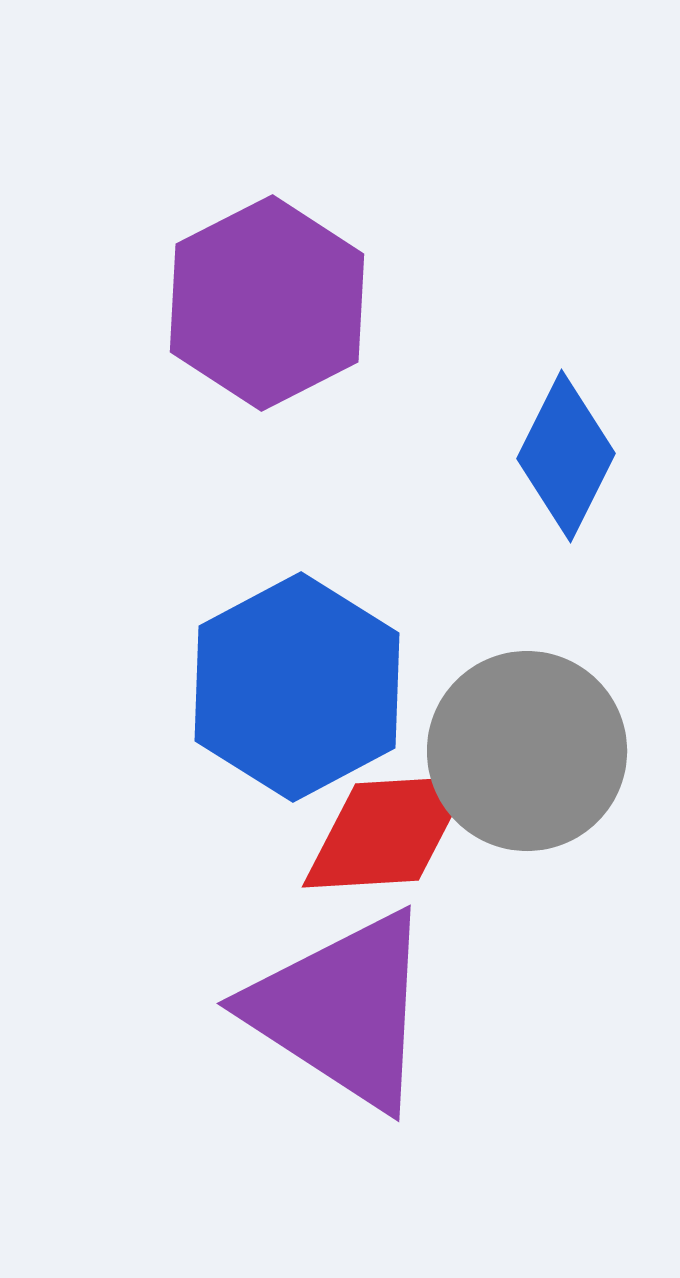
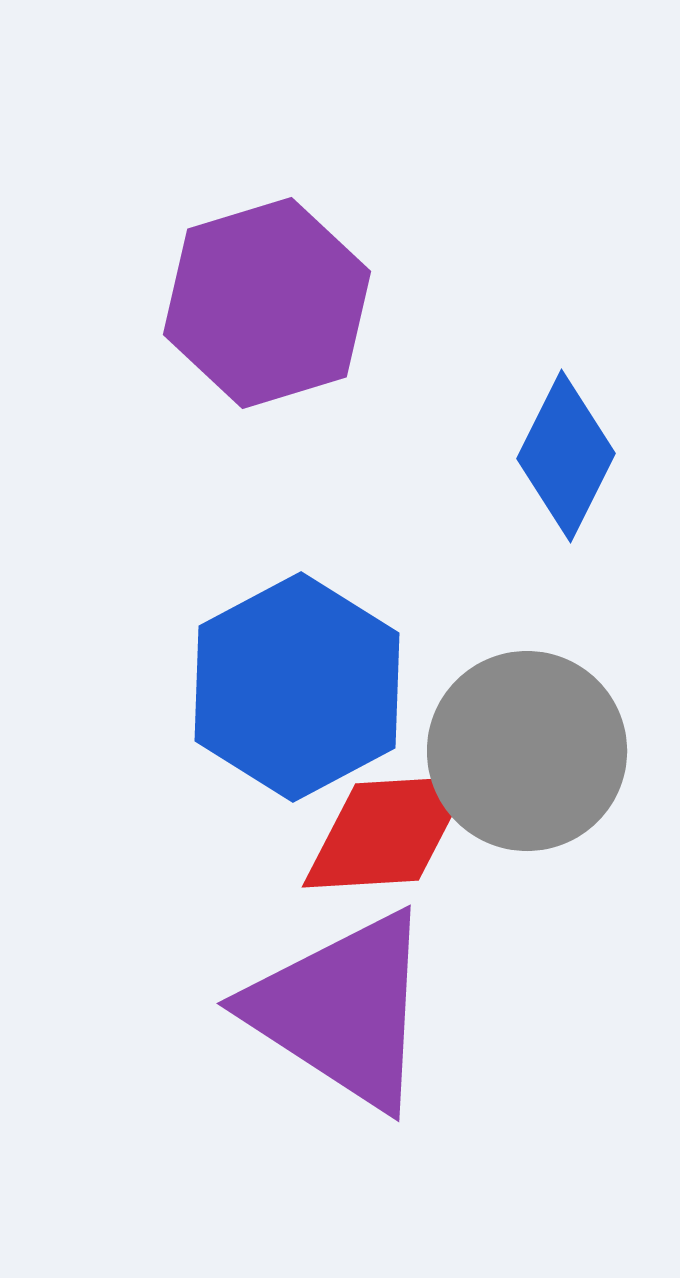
purple hexagon: rotated 10 degrees clockwise
